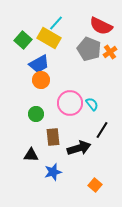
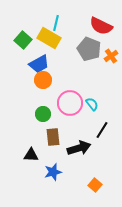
cyan line: rotated 28 degrees counterclockwise
orange cross: moved 1 px right, 4 px down
orange circle: moved 2 px right
green circle: moved 7 px right
